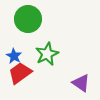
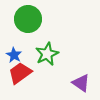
blue star: moved 1 px up
